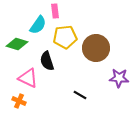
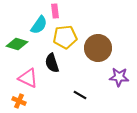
cyan semicircle: moved 1 px right
brown circle: moved 2 px right
black semicircle: moved 5 px right, 2 px down
purple star: moved 1 px up
